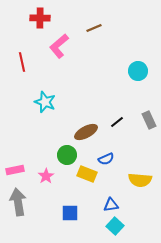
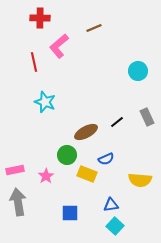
red line: moved 12 px right
gray rectangle: moved 2 px left, 3 px up
